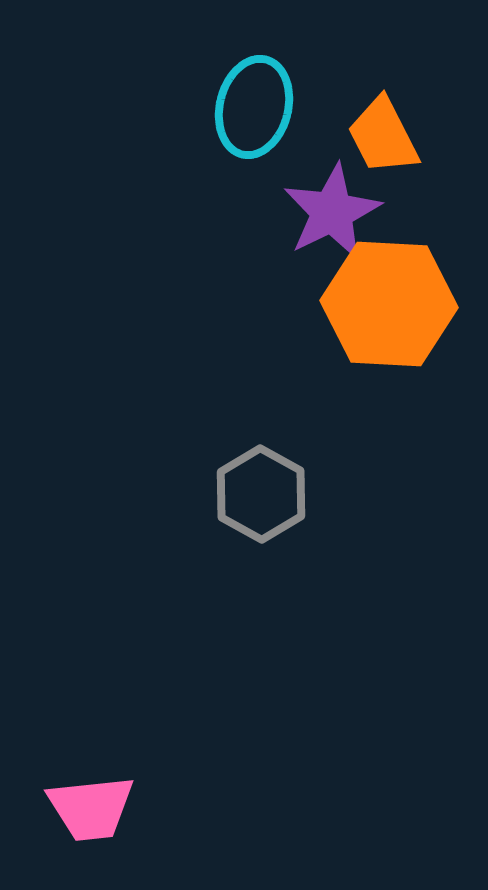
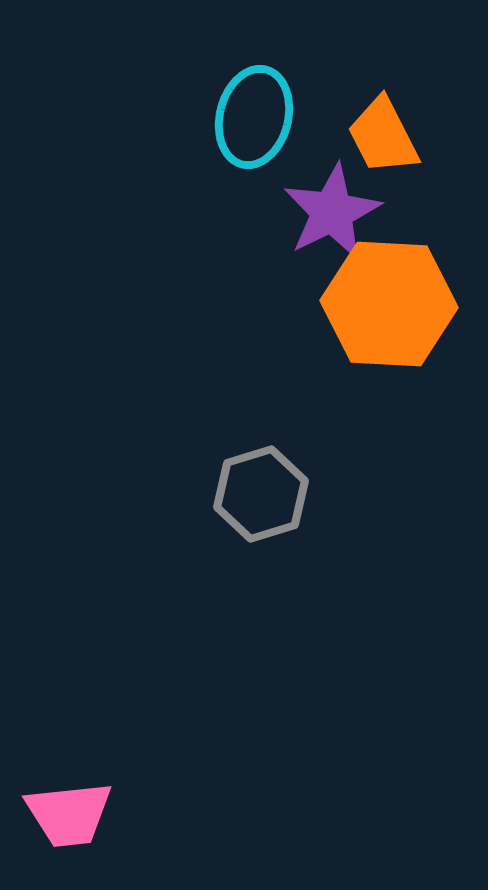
cyan ellipse: moved 10 px down
gray hexagon: rotated 14 degrees clockwise
pink trapezoid: moved 22 px left, 6 px down
